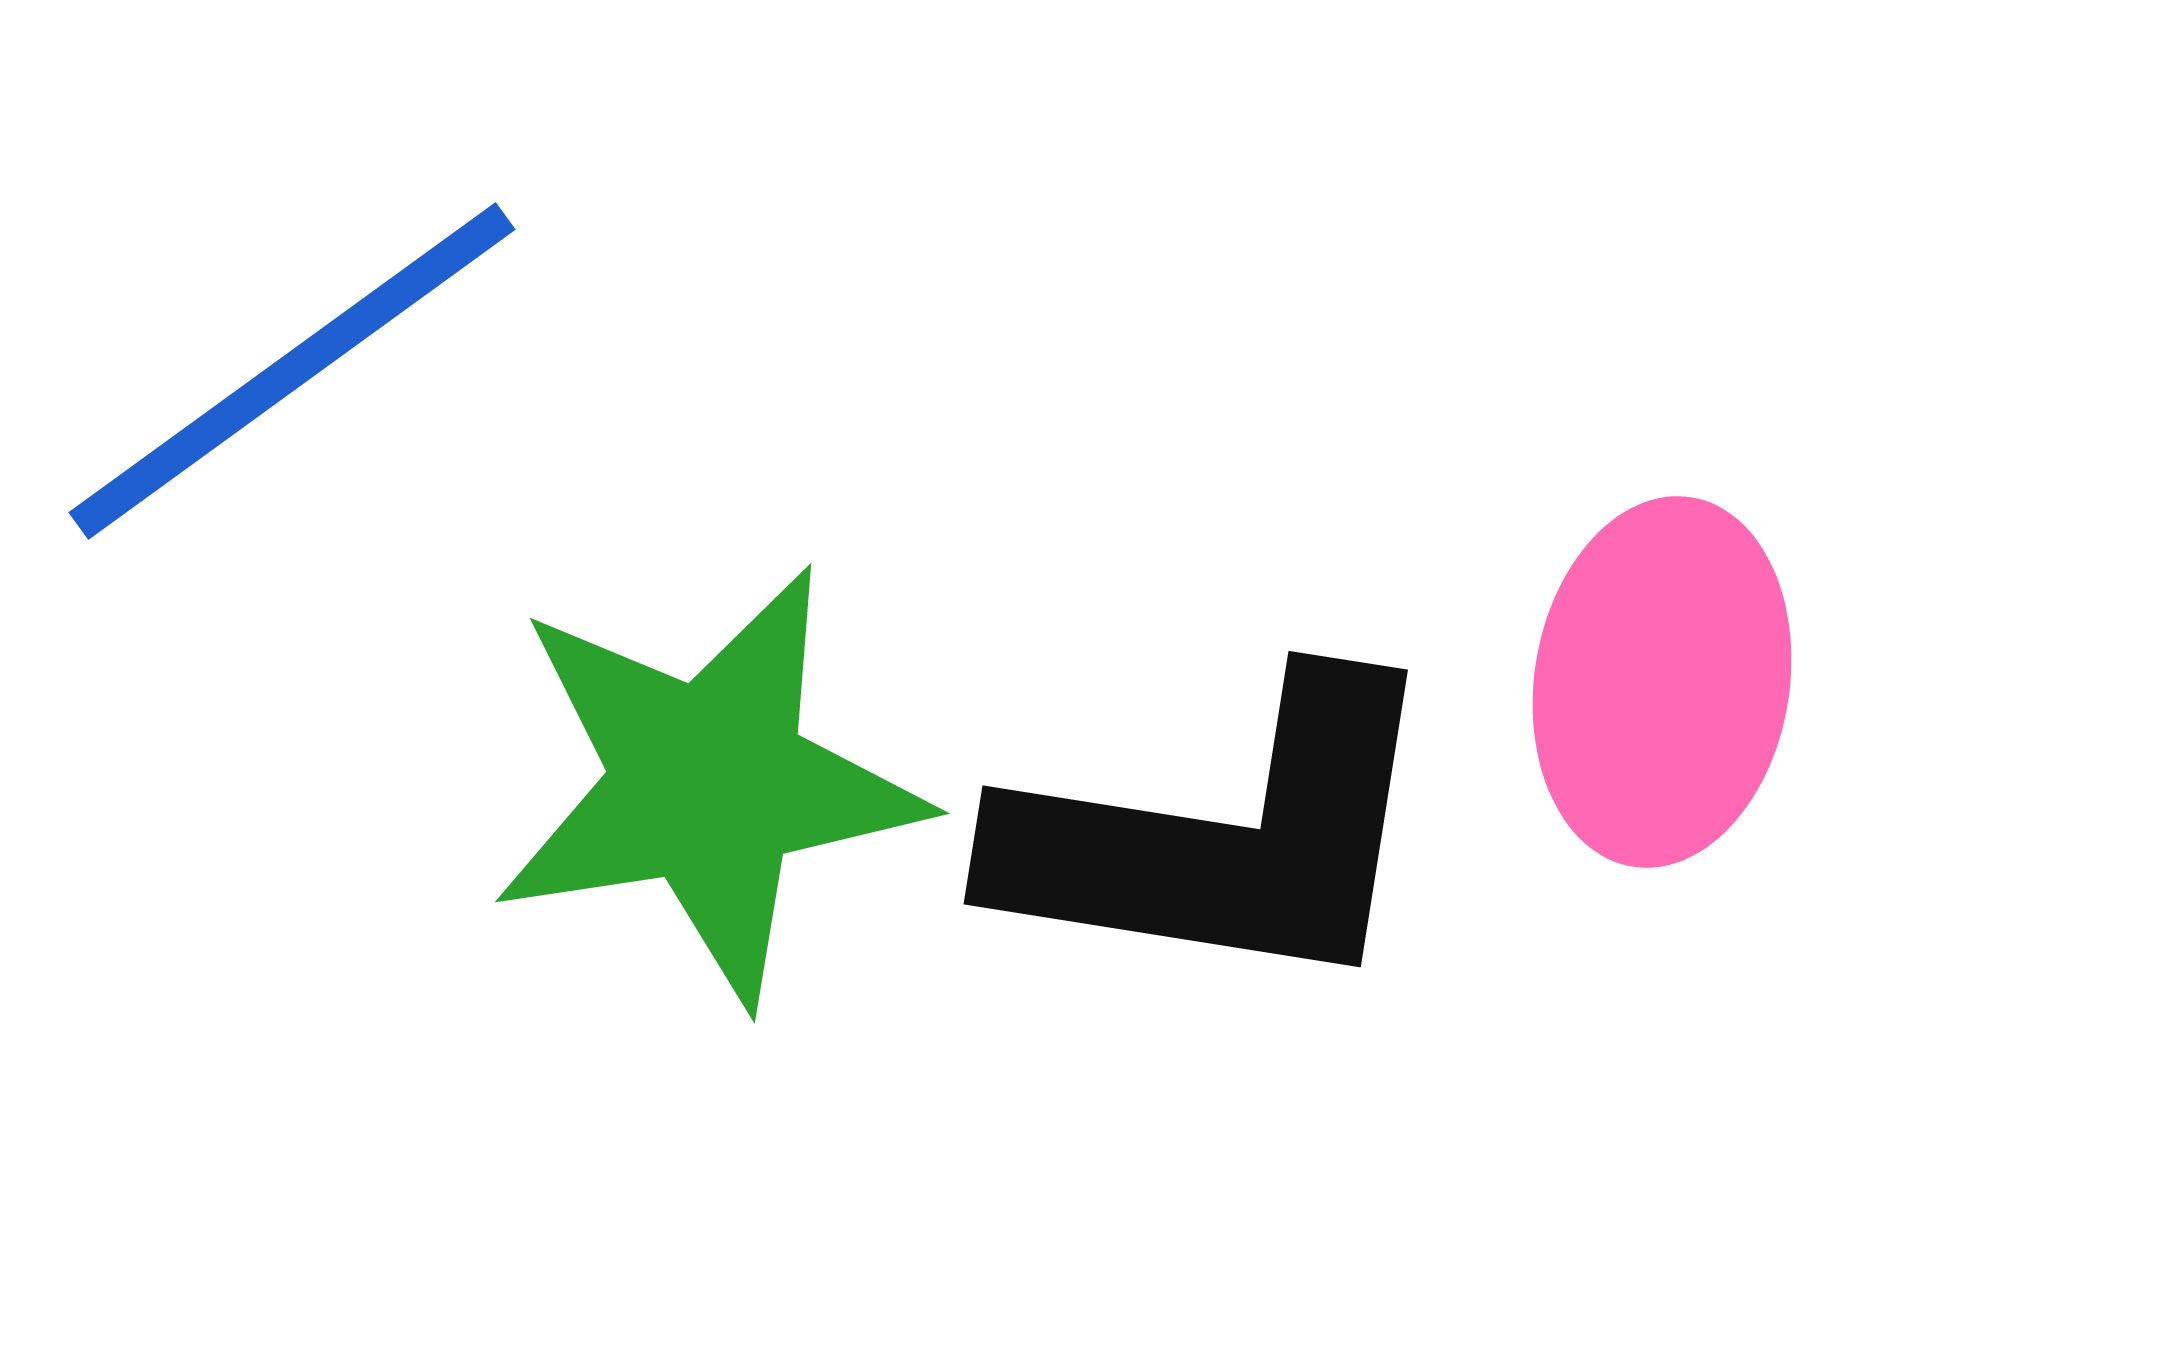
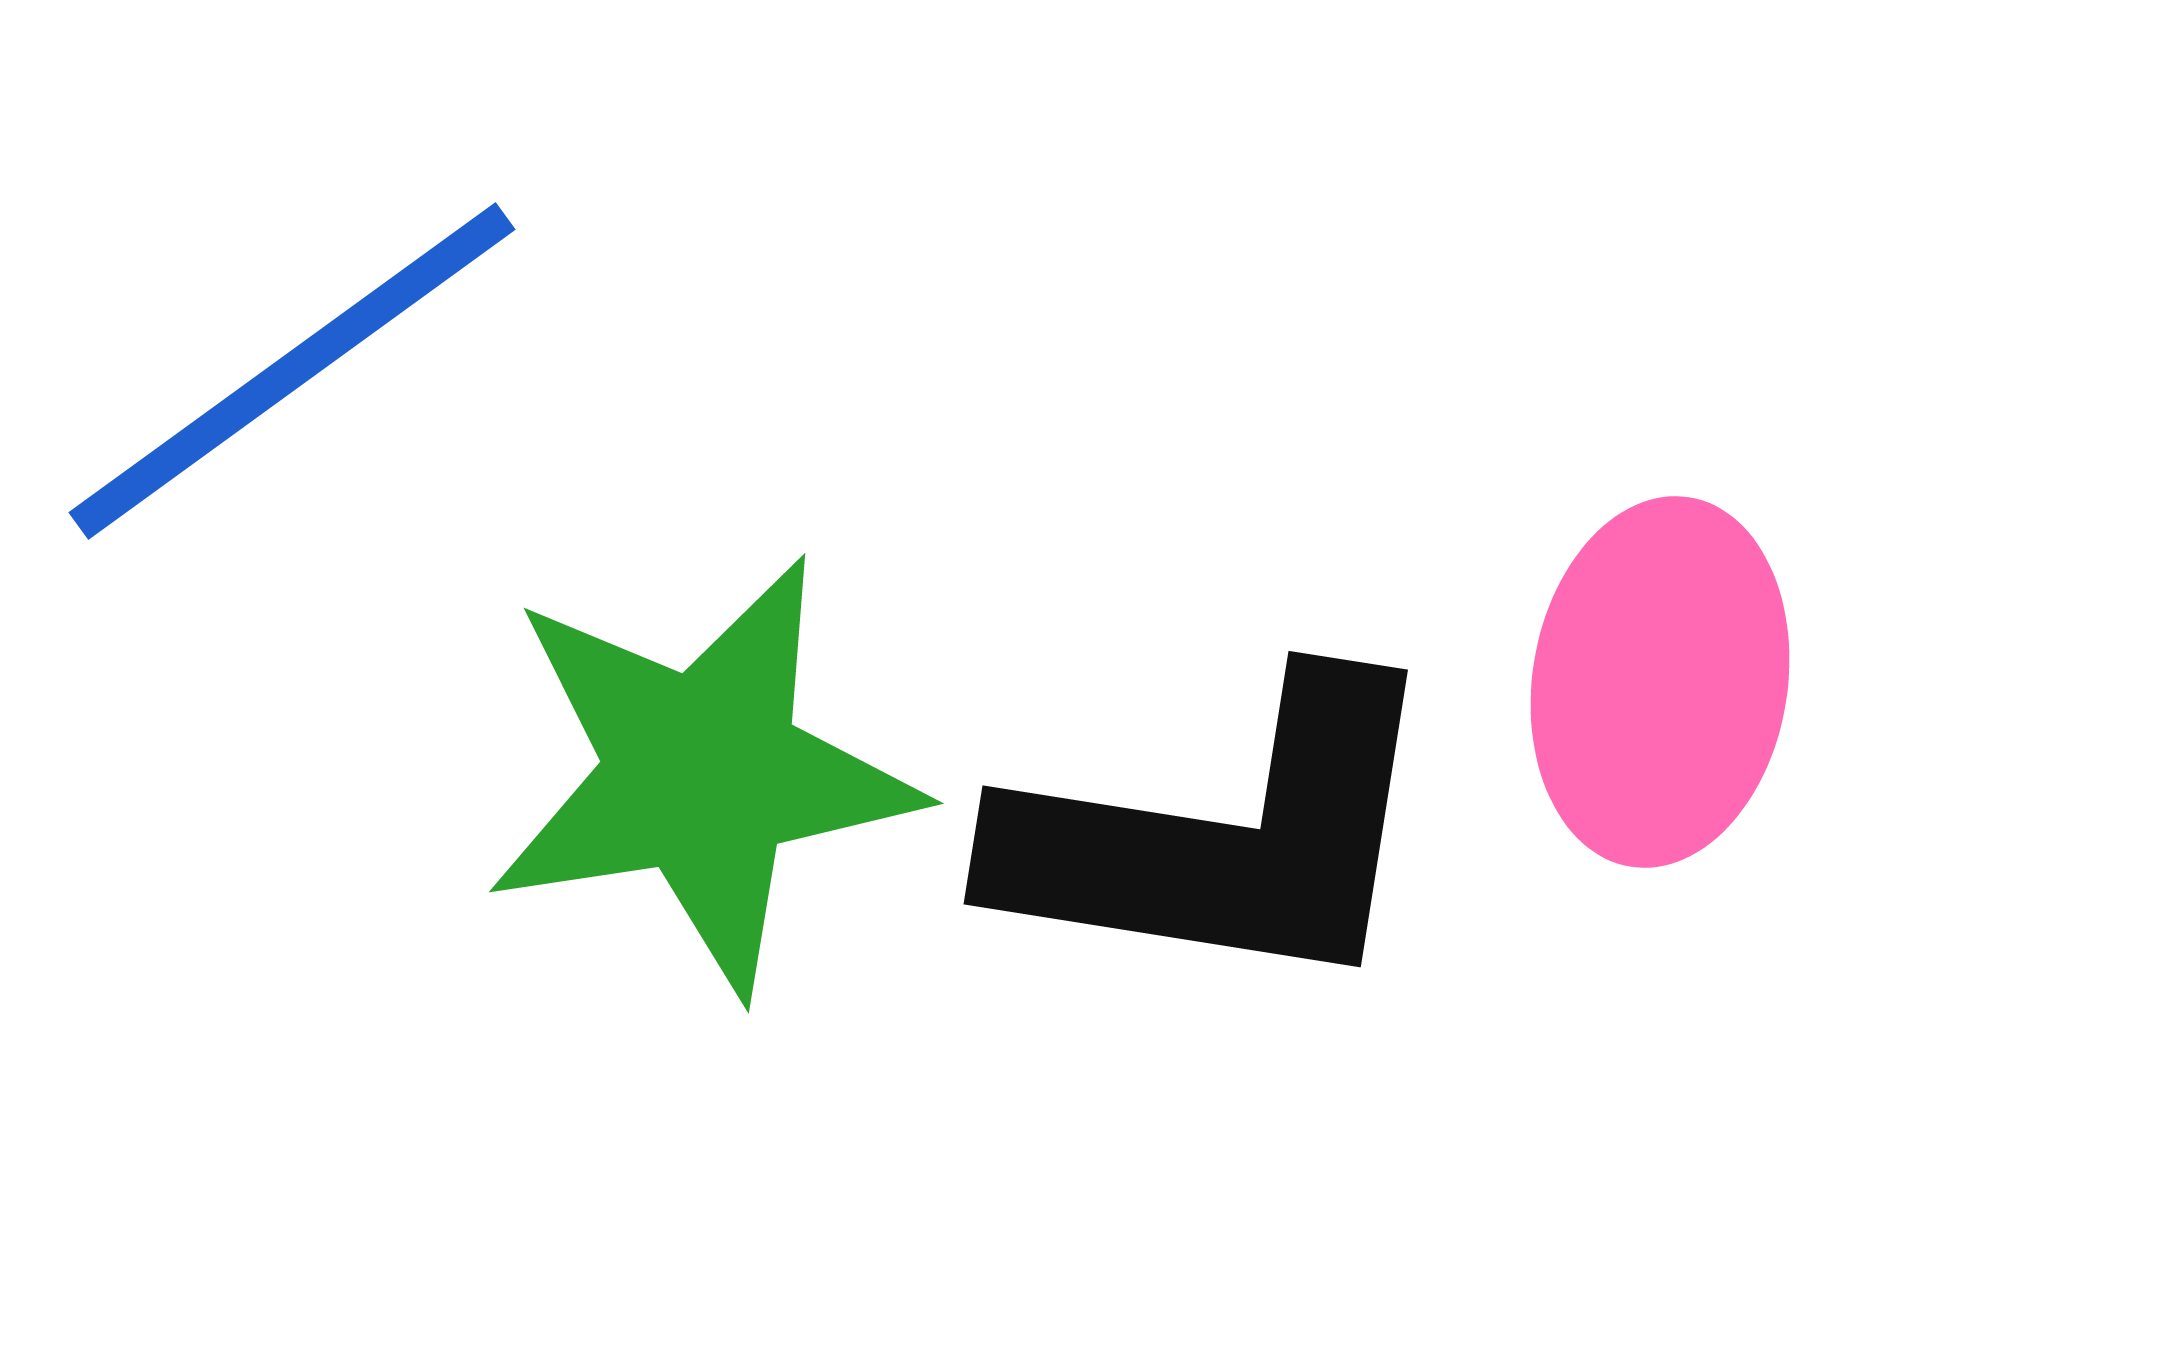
pink ellipse: moved 2 px left
green star: moved 6 px left, 10 px up
